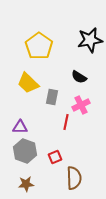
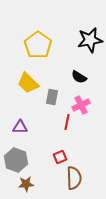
yellow pentagon: moved 1 px left, 1 px up
red line: moved 1 px right
gray hexagon: moved 9 px left, 9 px down
red square: moved 5 px right
